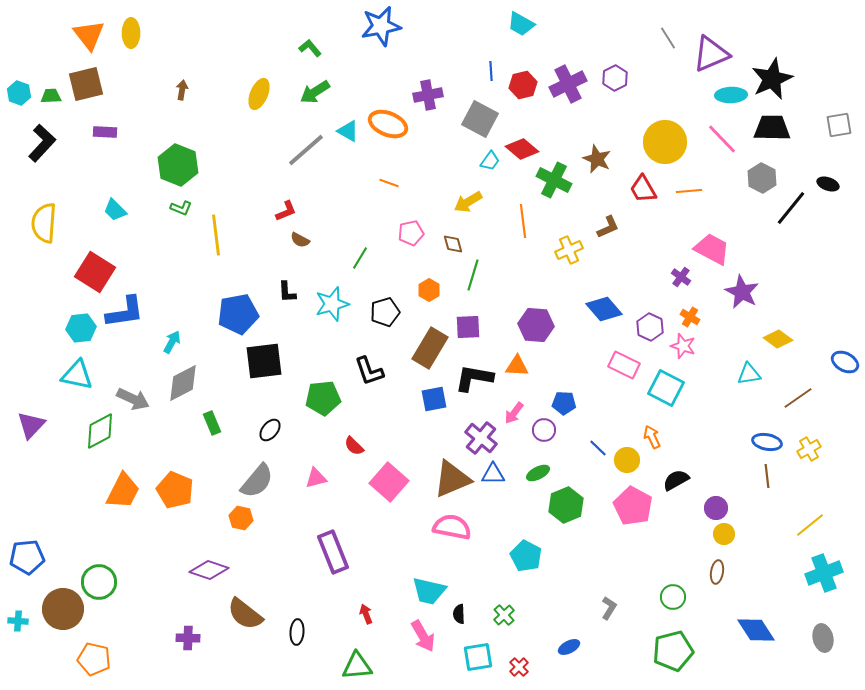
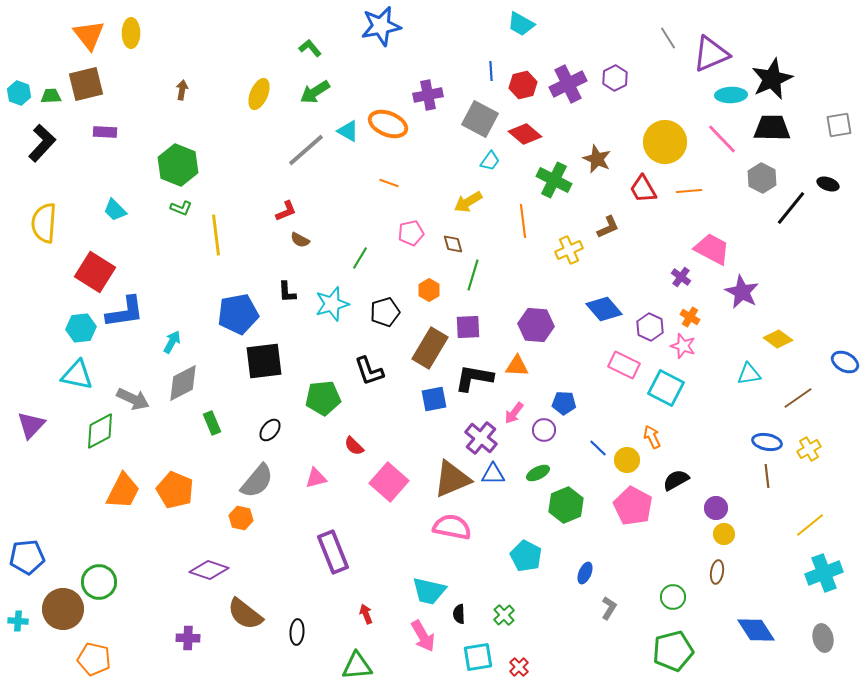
red diamond at (522, 149): moved 3 px right, 15 px up
blue ellipse at (569, 647): moved 16 px right, 74 px up; rotated 40 degrees counterclockwise
